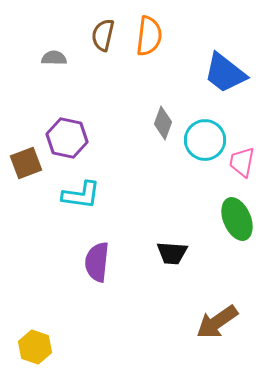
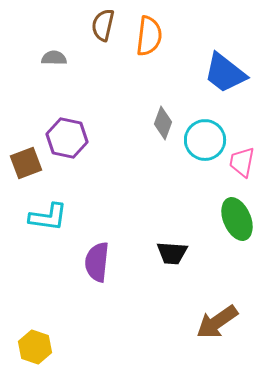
brown semicircle: moved 10 px up
cyan L-shape: moved 33 px left, 22 px down
